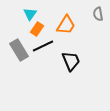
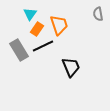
orange trapezoid: moved 7 px left; rotated 50 degrees counterclockwise
black trapezoid: moved 6 px down
